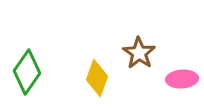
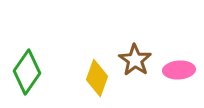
brown star: moved 4 px left, 7 px down
pink ellipse: moved 3 px left, 9 px up
